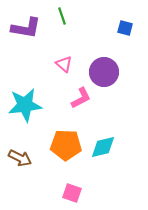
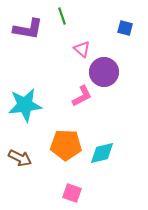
purple L-shape: moved 2 px right, 1 px down
pink triangle: moved 18 px right, 15 px up
pink L-shape: moved 1 px right, 2 px up
cyan diamond: moved 1 px left, 6 px down
